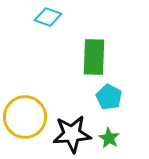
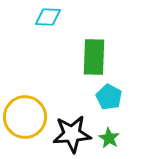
cyan diamond: rotated 16 degrees counterclockwise
